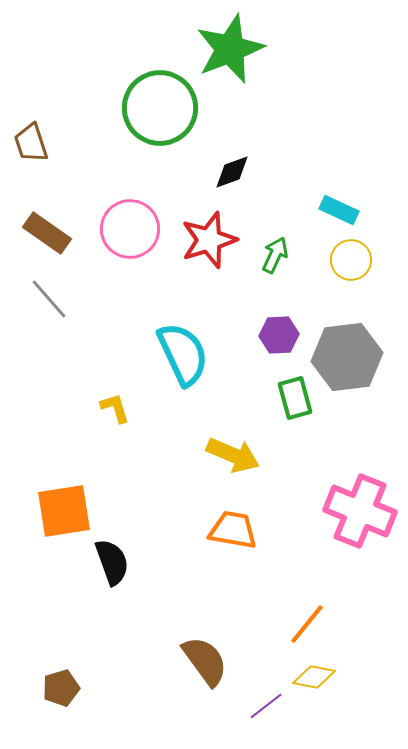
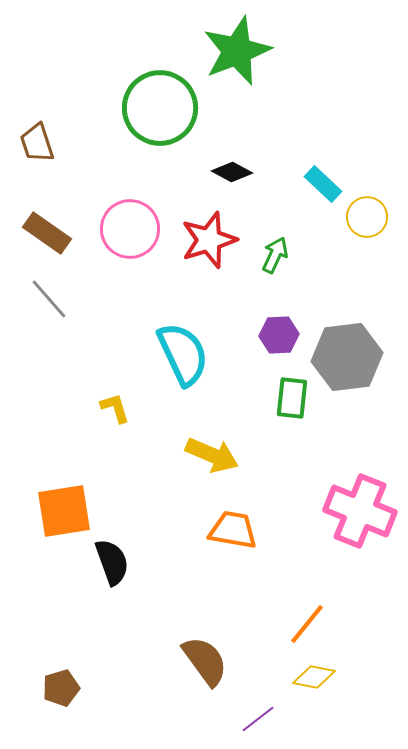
green star: moved 7 px right, 2 px down
brown trapezoid: moved 6 px right
black diamond: rotated 48 degrees clockwise
cyan rectangle: moved 16 px left, 26 px up; rotated 18 degrees clockwise
yellow circle: moved 16 px right, 43 px up
green rectangle: moved 3 px left; rotated 21 degrees clockwise
yellow arrow: moved 21 px left
purple line: moved 8 px left, 13 px down
